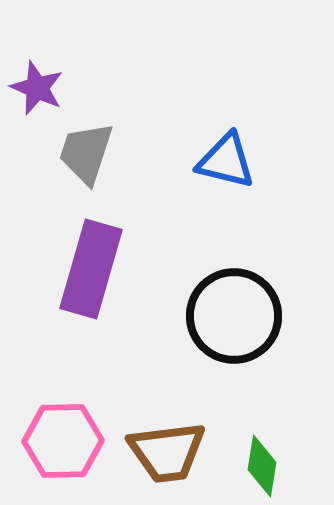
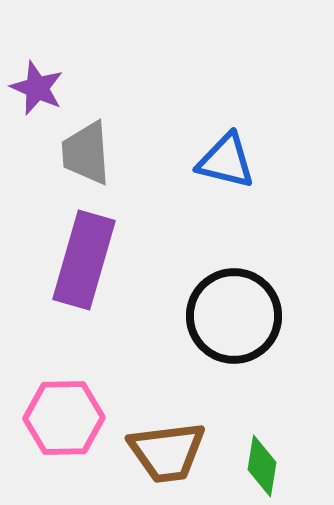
gray trapezoid: rotated 22 degrees counterclockwise
purple rectangle: moved 7 px left, 9 px up
pink hexagon: moved 1 px right, 23 px up
